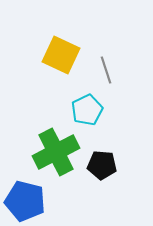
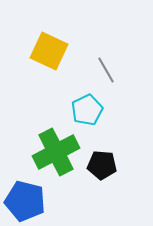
yellow square: moved 12 px left, 4 px up
gray line: rotated 12 degrees counterclockwise
